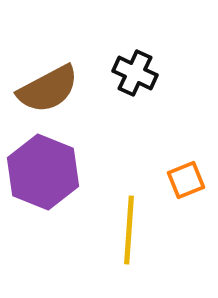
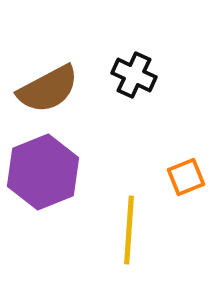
black cross: moved 1 px left, 2 px down
purple hexagon: rotated 16 degrees clockwise
orange square: moved 3 px up
